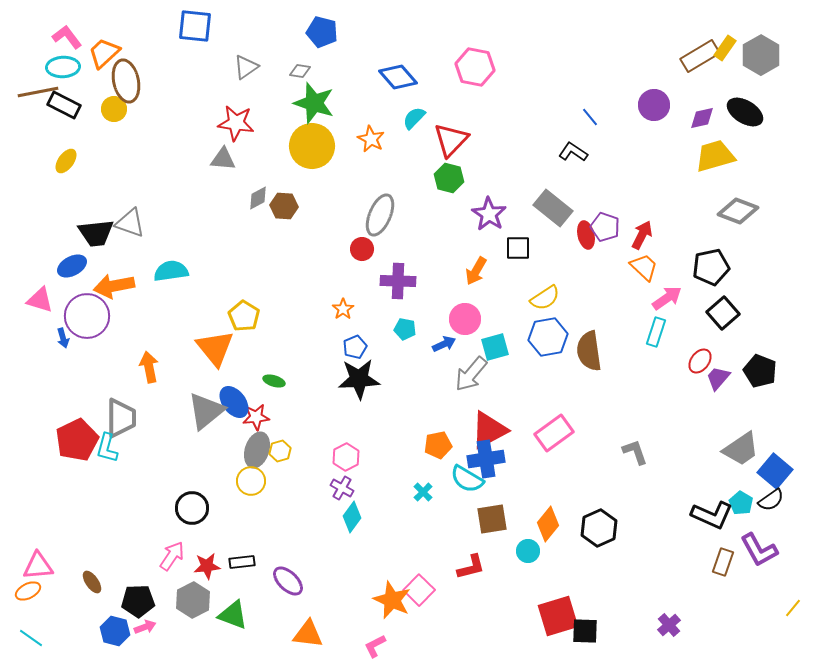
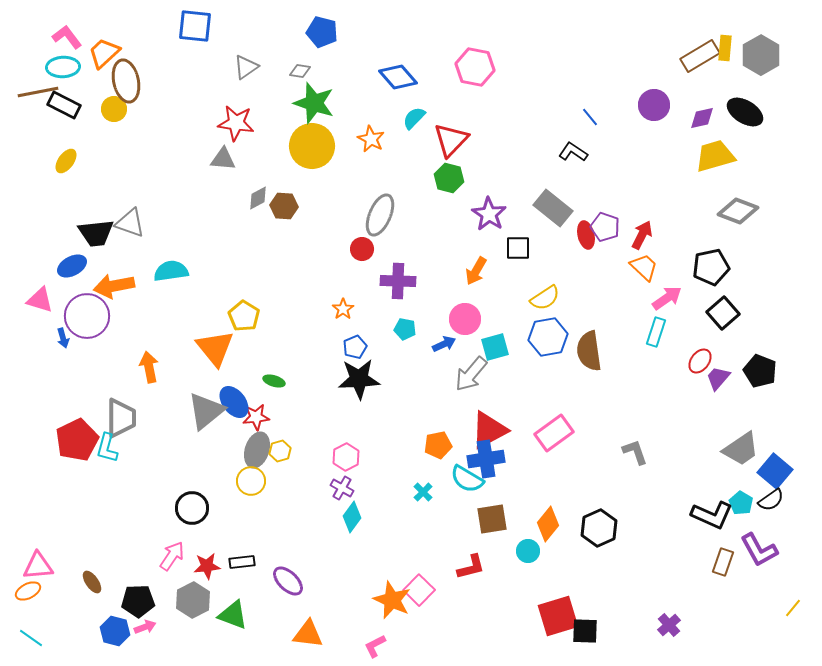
yellow rectangle at (725, 48): rotated 30 degrees counterclockwise
